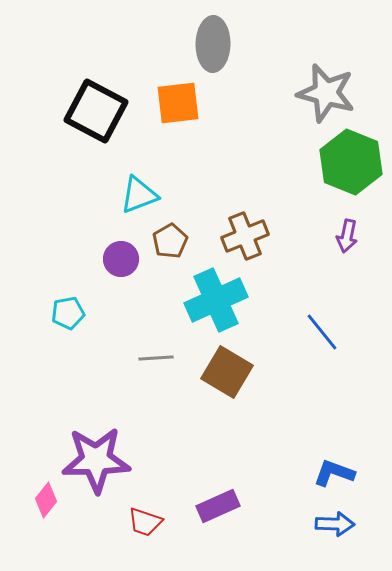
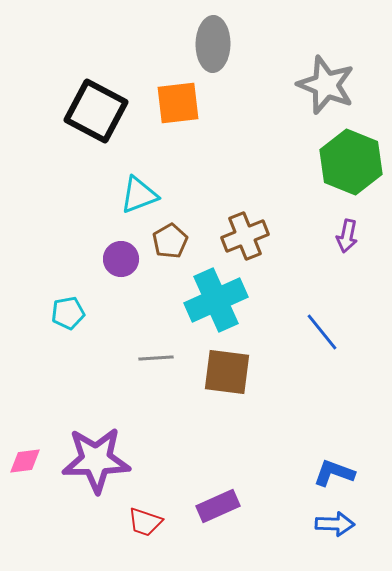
gray star: moved 8 px up; rotated 6 degrees clockwise
brown square: rotated 24 degrees counterclockwise
pink diamond: moved 21 px left, 39 px up; rotated 44 degrees clockwise
